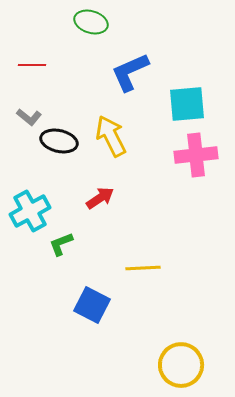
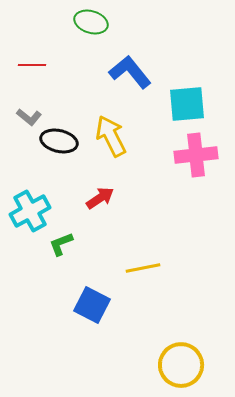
blue L-shape: rotated 75 degrees clockwise
yellow line: rotated 8 degrees counterclockwise
